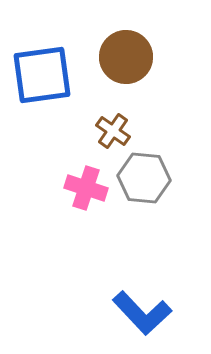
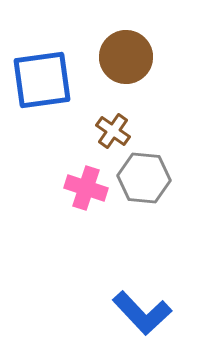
blue square: moved 5 px down
